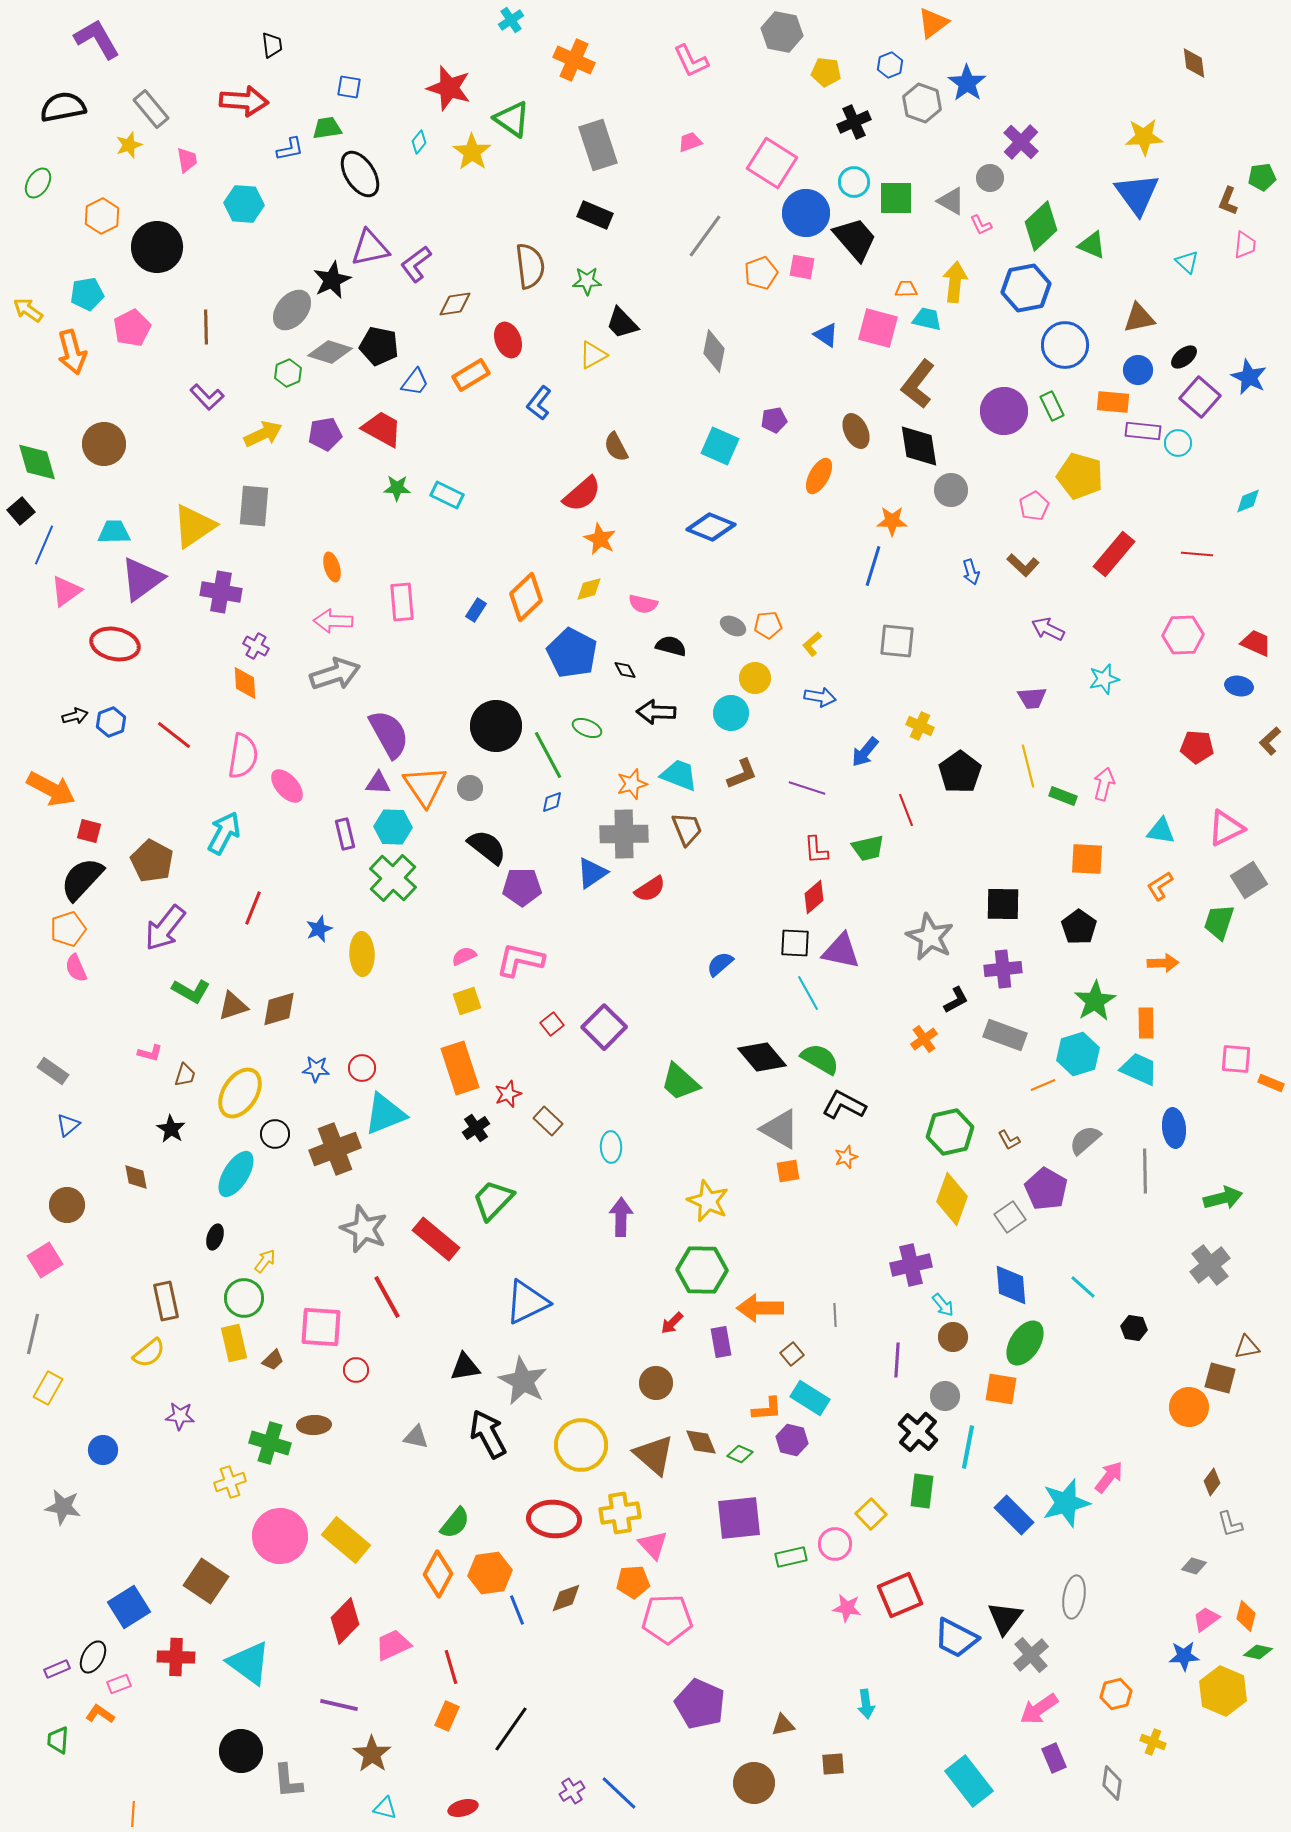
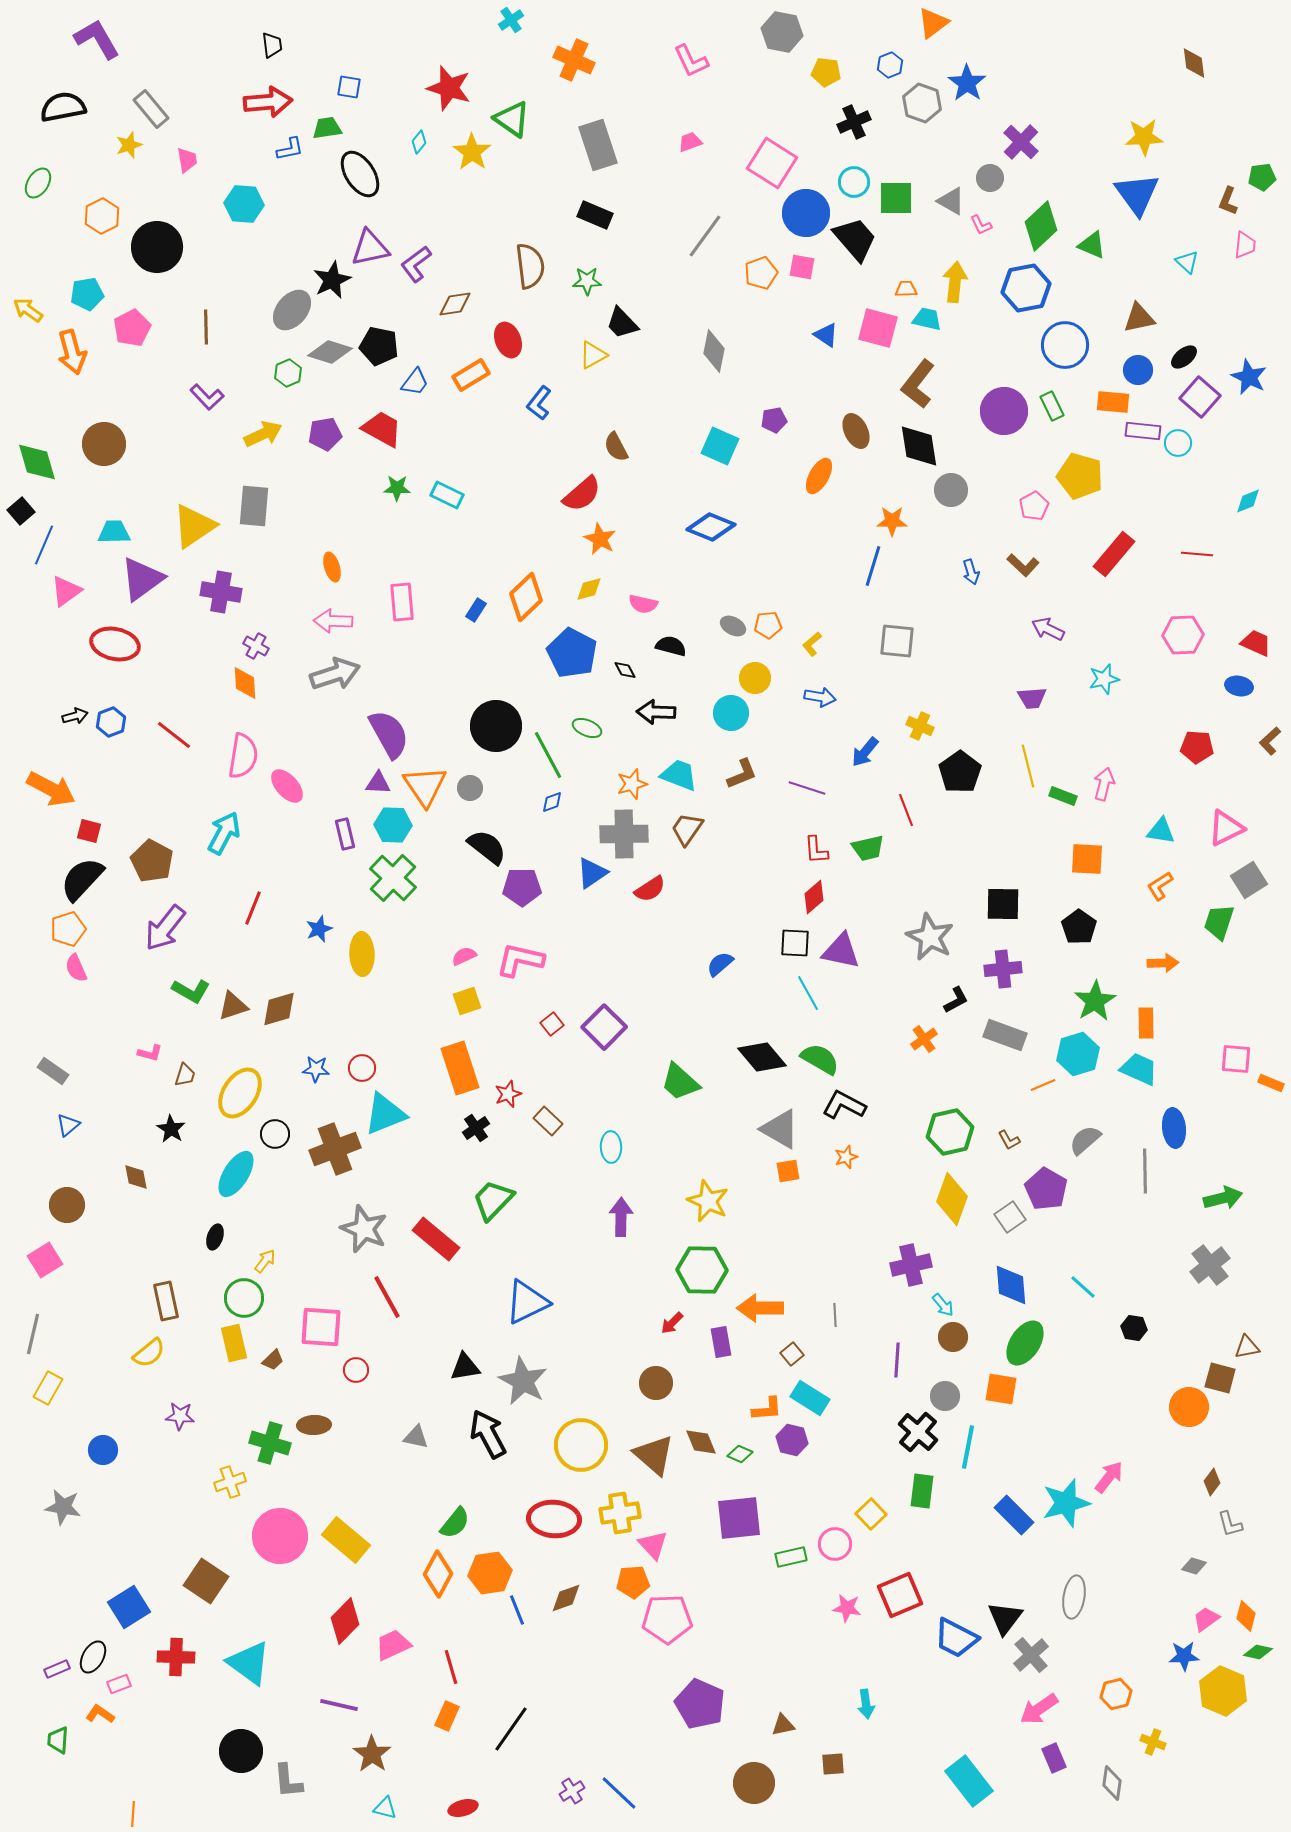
red arrow at (244, 101): moved 24 px right, 1 px down; rotated 9 degrees counterclockwise
cyan hexagon at (393, 827): moved 2 px up
brown trapezoid at (687, 829): rotated 123 degrees counterclockwise
